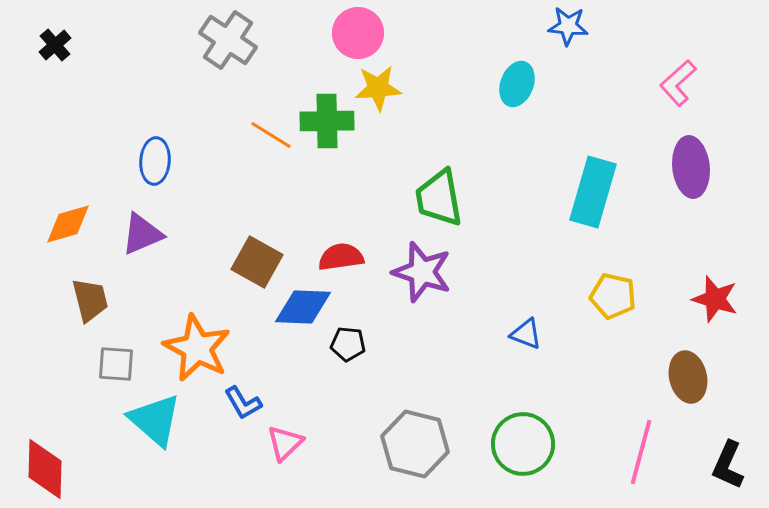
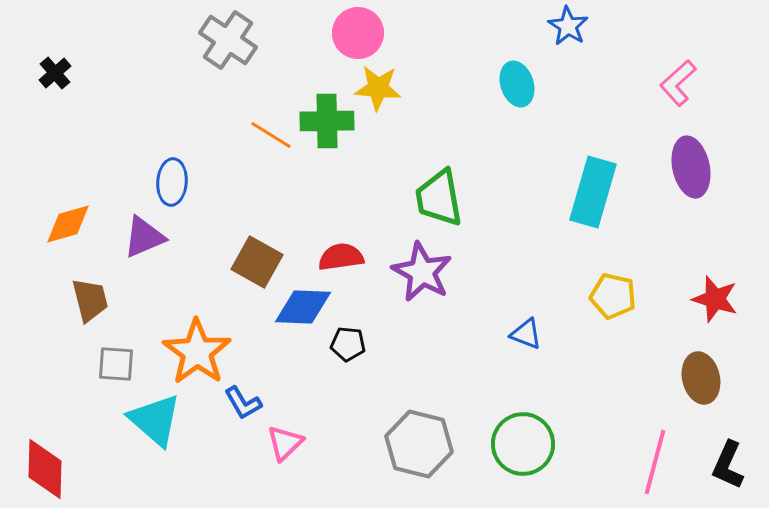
blue star: rotated 27 degrees clockwise
black cross: moved 28 px down
cyan ellipse: rotated 39 degrees counterclockwise
yellow star: rotated 9 degrees clockwise
blue ellipse: moved 17 px right, 21 px down
purple ellipse: rotated 6 degrees counterclockwise
purple triangle: moved 2 px right, 3 px down
purple star: rotated 10 degrees clockwise
orange star: moved 4 px down; rotated 8 degrees clockwise
brown ellipse: moved 13 px right, 1 px down
gray hexagon: moved 4 px right
pink line: moved 14 px right, 10 px down
